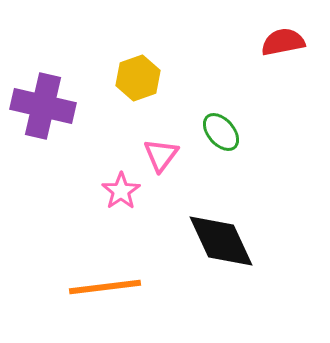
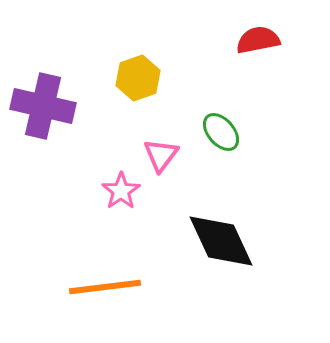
red semicircle: moved 25 px left, 2 px up
